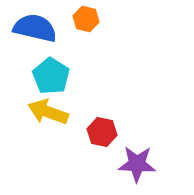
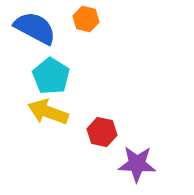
blue semicircle: rotated 15 degrees clockwise
